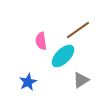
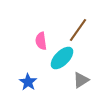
brown line: rotated 20 degrees counterclockwise
cyan ellipse: moved 1 px left, 2 px down
blue star: rotated 12 degrees counterclockwise
